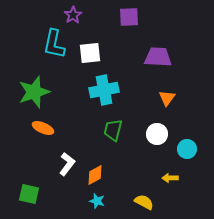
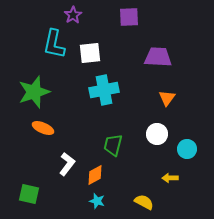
green trapezoid: moved 15 px down
